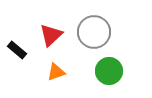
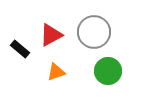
red triangle: rotated 15 degrees clockwise
black rectangle: moved 3 px right, 1 px up
green circle: moved 1 px left
